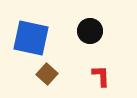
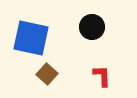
black circle: moved 2 px right, 4 px up
red L-shape: moved 1 px right
